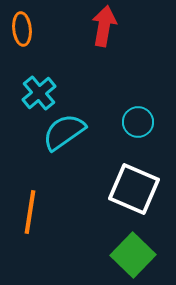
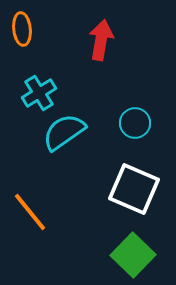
red arrow: moved 3 px left, 14 px down
cyan cross: rotated 8 degrees clockwise
cyan circle: moved 3 px left, 1 px down
orange line: rotated 48 degrees counterclockwise
